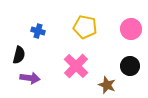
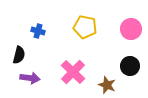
pink cross: moved 3 px left, 6 px down
